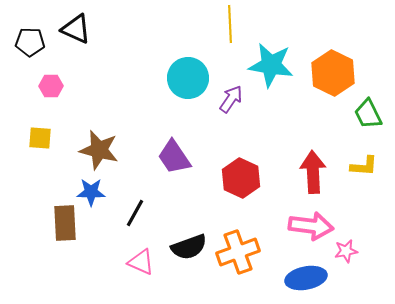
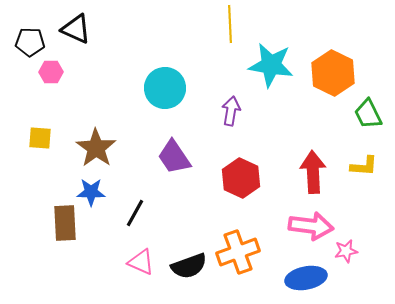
cyan circle: moved 23 px left, 10 px down
pink hexagon: moved 14 px up
purple arrow: moved 12 px down; rotated 24 degrees counterclockwise
brown star: moved 3 px left, 2 px up; rotated 21 degrees clockwise
black semicircle: moved 19 px down
